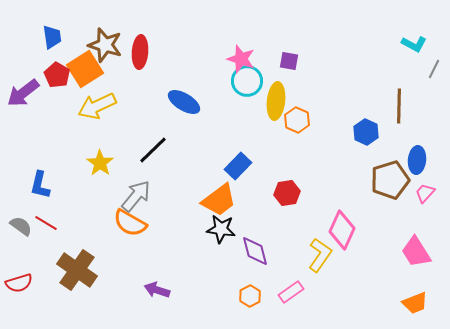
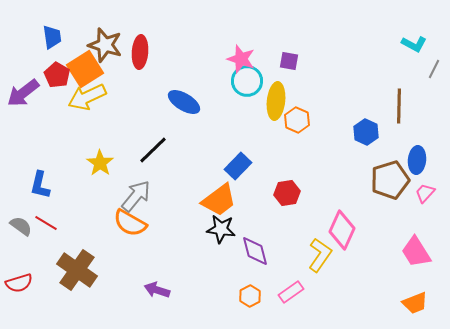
yellow arrow at (97, 106): moved 10 px left, 9 px up
